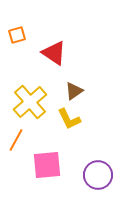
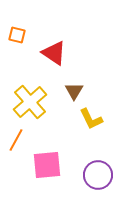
orange square: rotated 30 degrees clockwise
brown triangle: rotated 24 degrees counterclockwise
yellow L-shape: moved 22 px right
